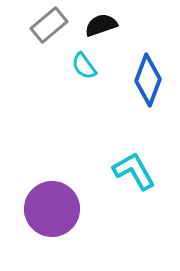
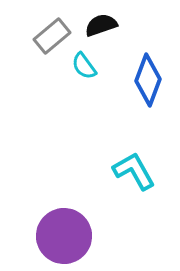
gray rectangle: moved 3 px right, 11 px down
purple circle: moved 12 px right, 27 px down
